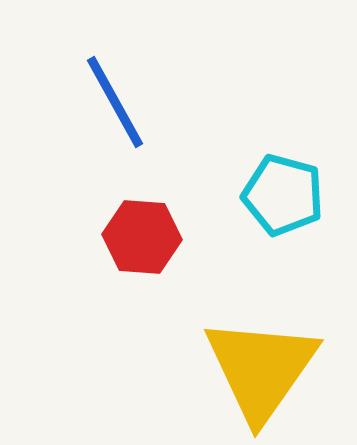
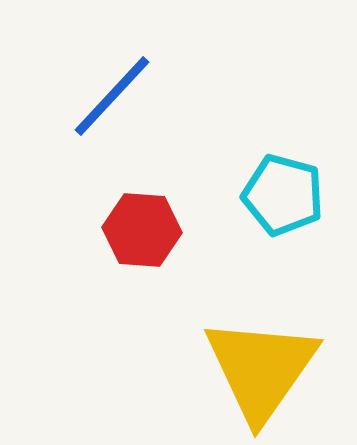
blue line: moved 3 px left, 6 px up; rotated 72 degrees clockwise
red hexagon: moved 7 px up
